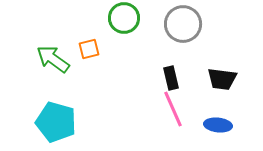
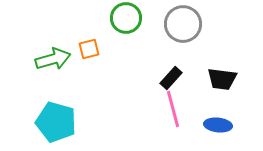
green circle: moved 2 px right
green arrow: rotated 128 degrees clockwise
black rectangle: rotated 55 degrees clockwise
pink line: rotated 9 degrees clockwise
